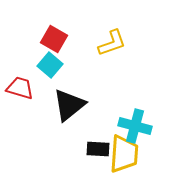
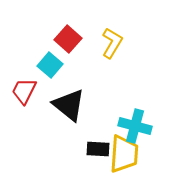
red square: moved 14 px right; rotated 12 degrees clockwise
yellow L-shape: rotated 40 degrees counterclockwise
red trapezoid: moved 4 px right, 3 px down; rotated 80 degrees counterclockwise
black triangle: rotated 42 degrees counterclockwise
